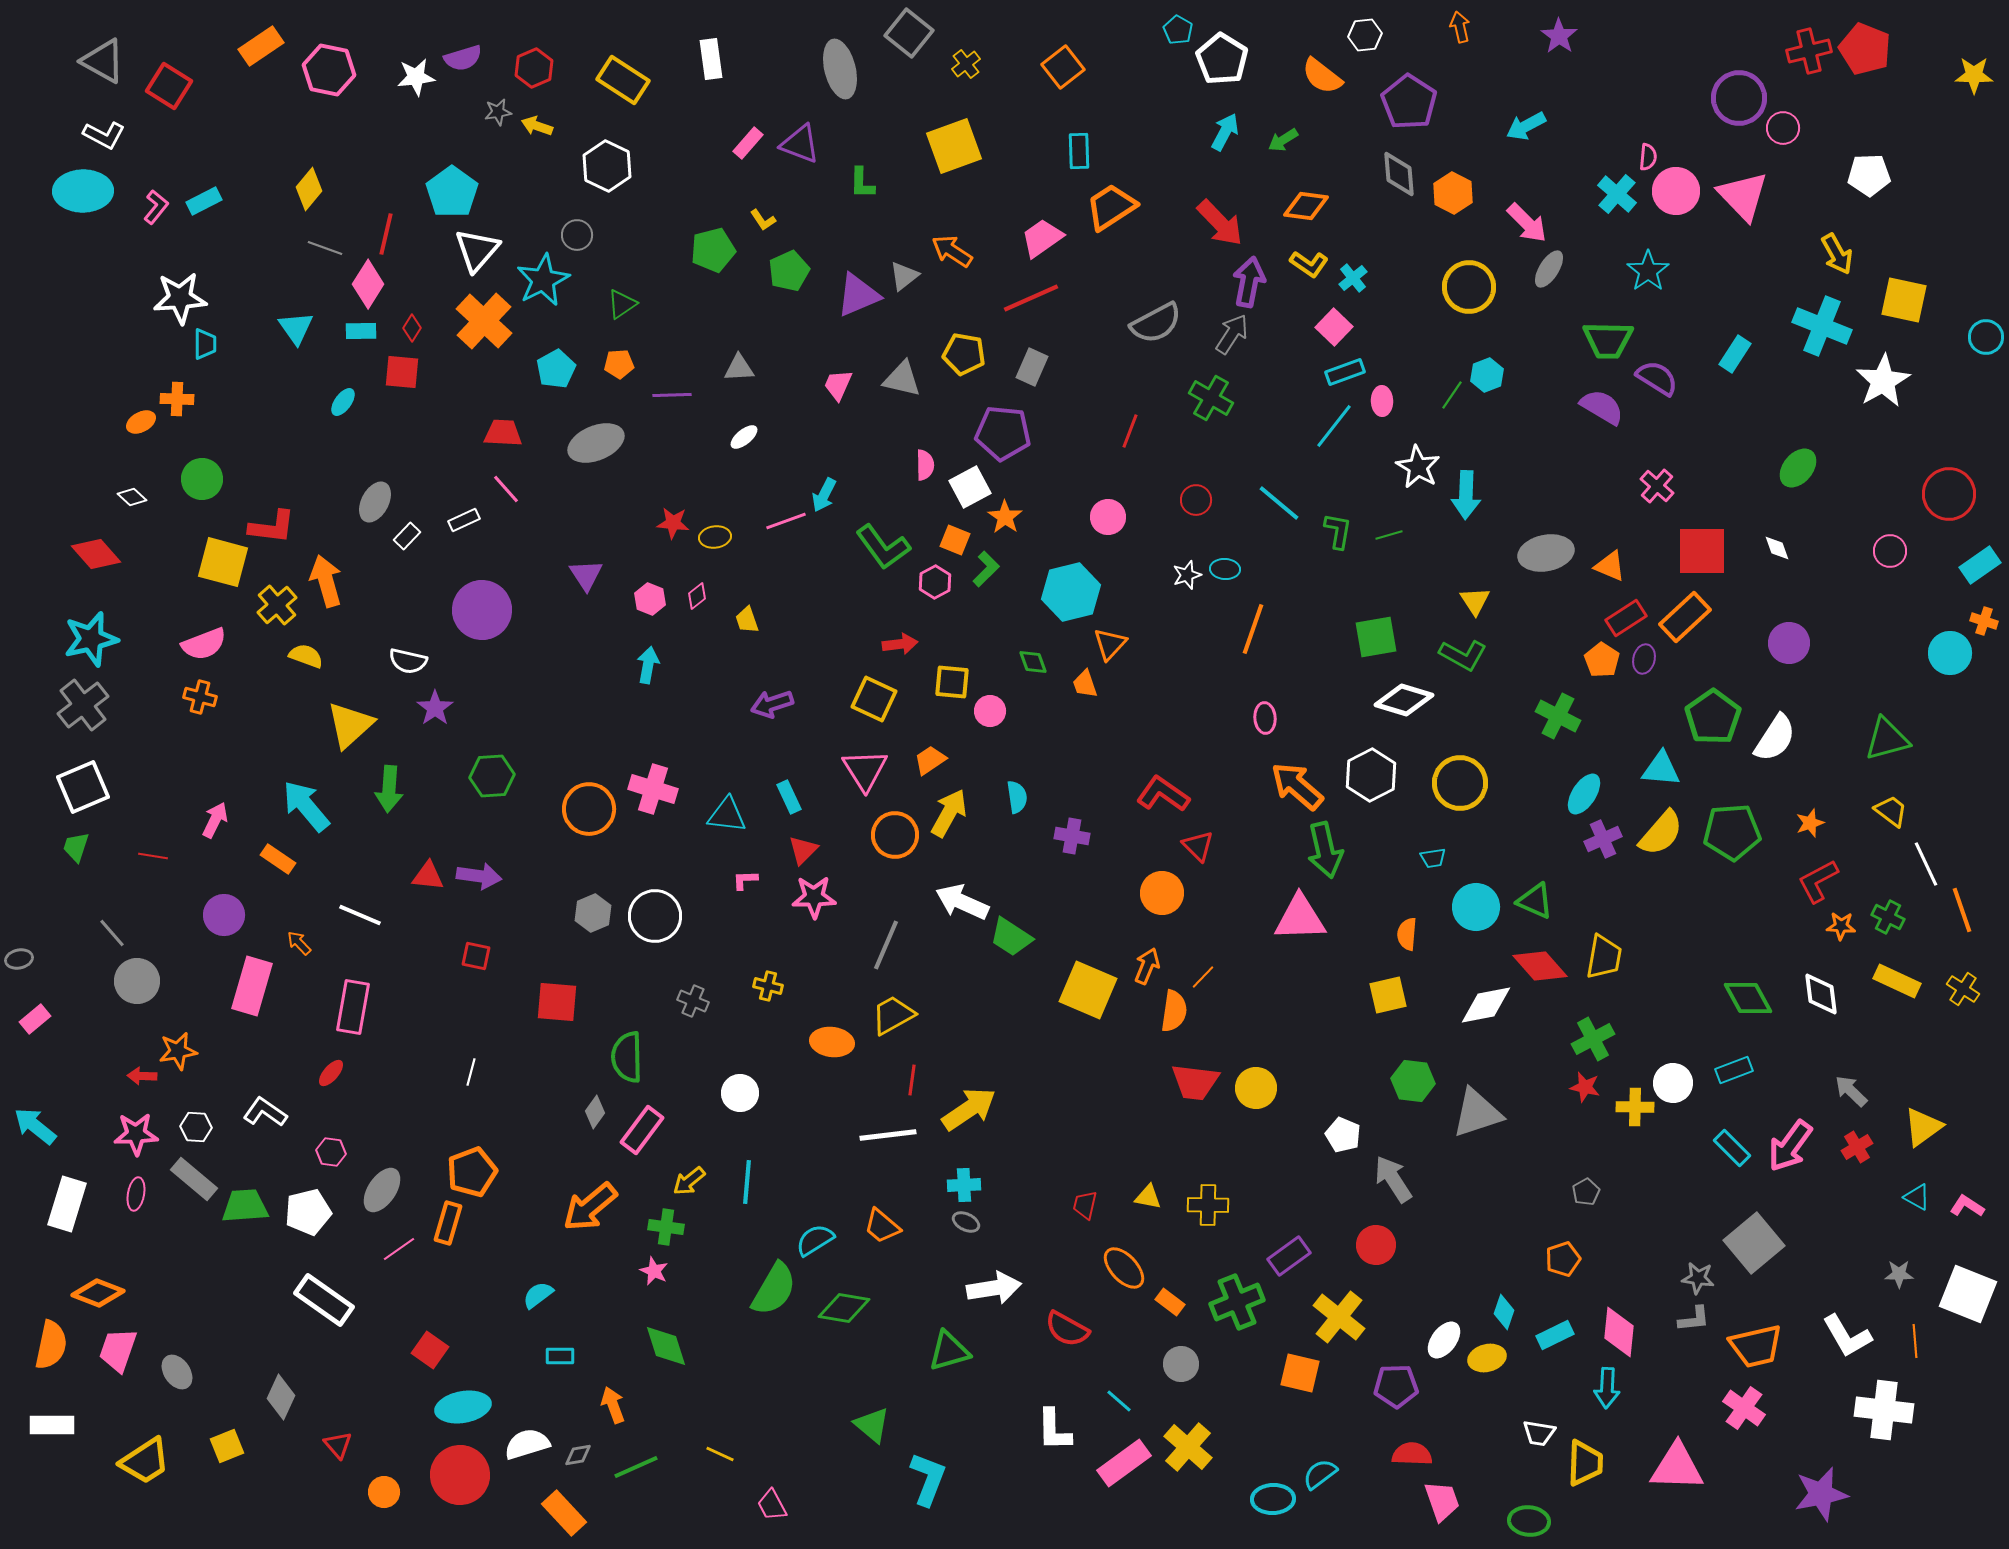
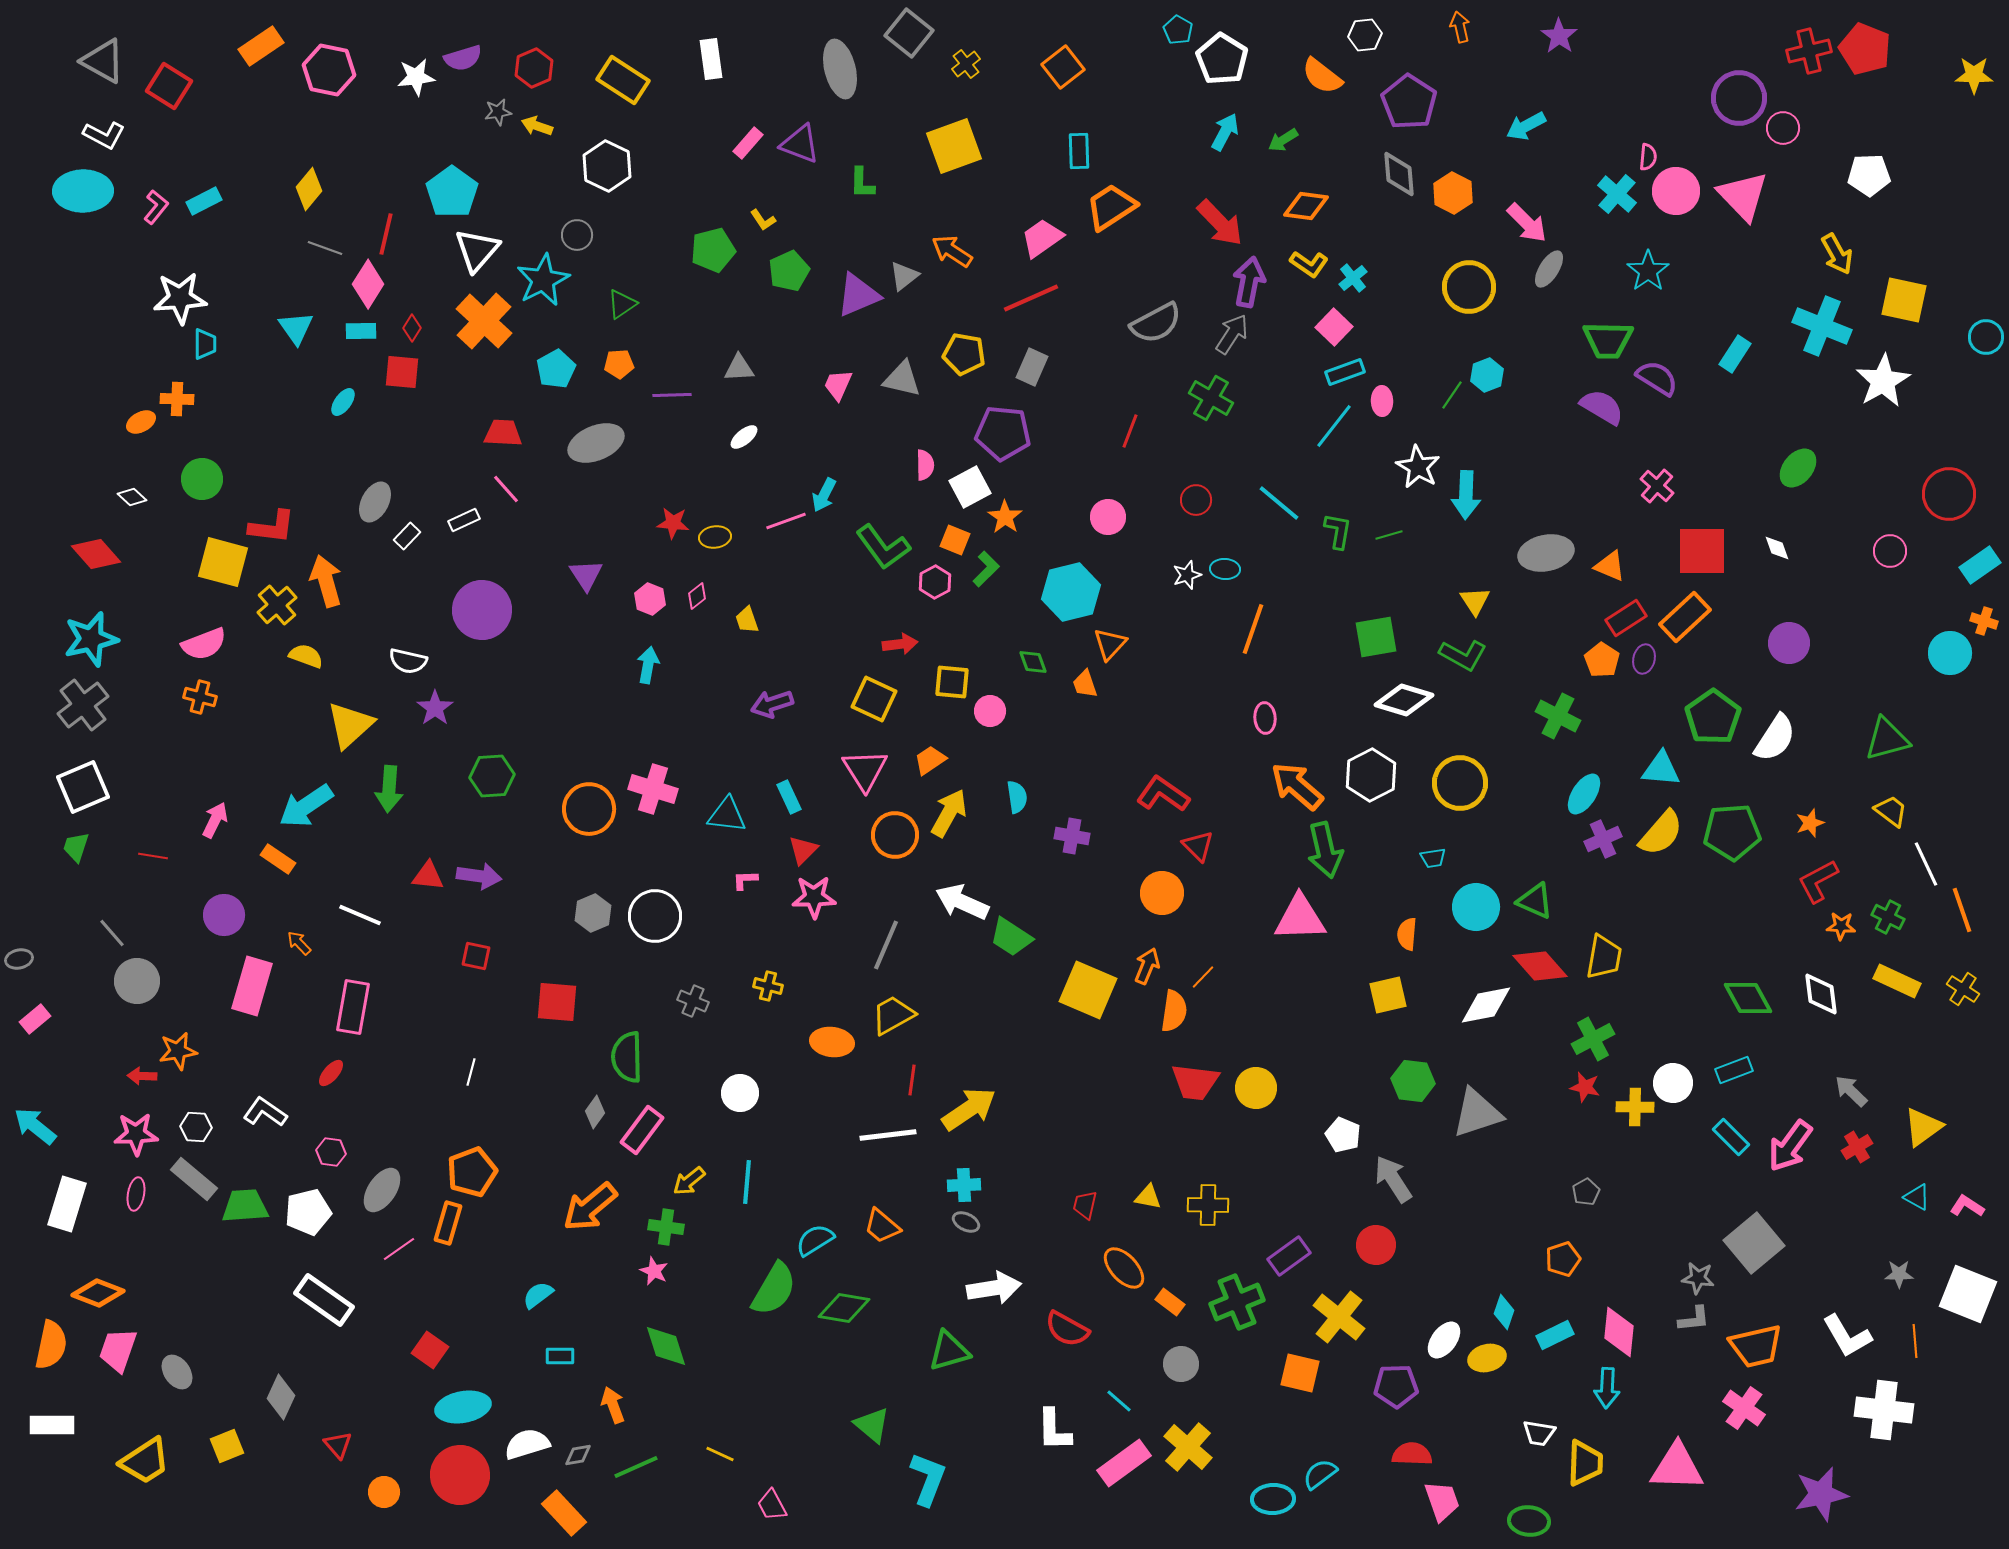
cyan arrow at (306, 806): rotated 84 degrees counterclockwise
cyan rectangle at (1732, 1148): moved 1 px left, 11 px up
